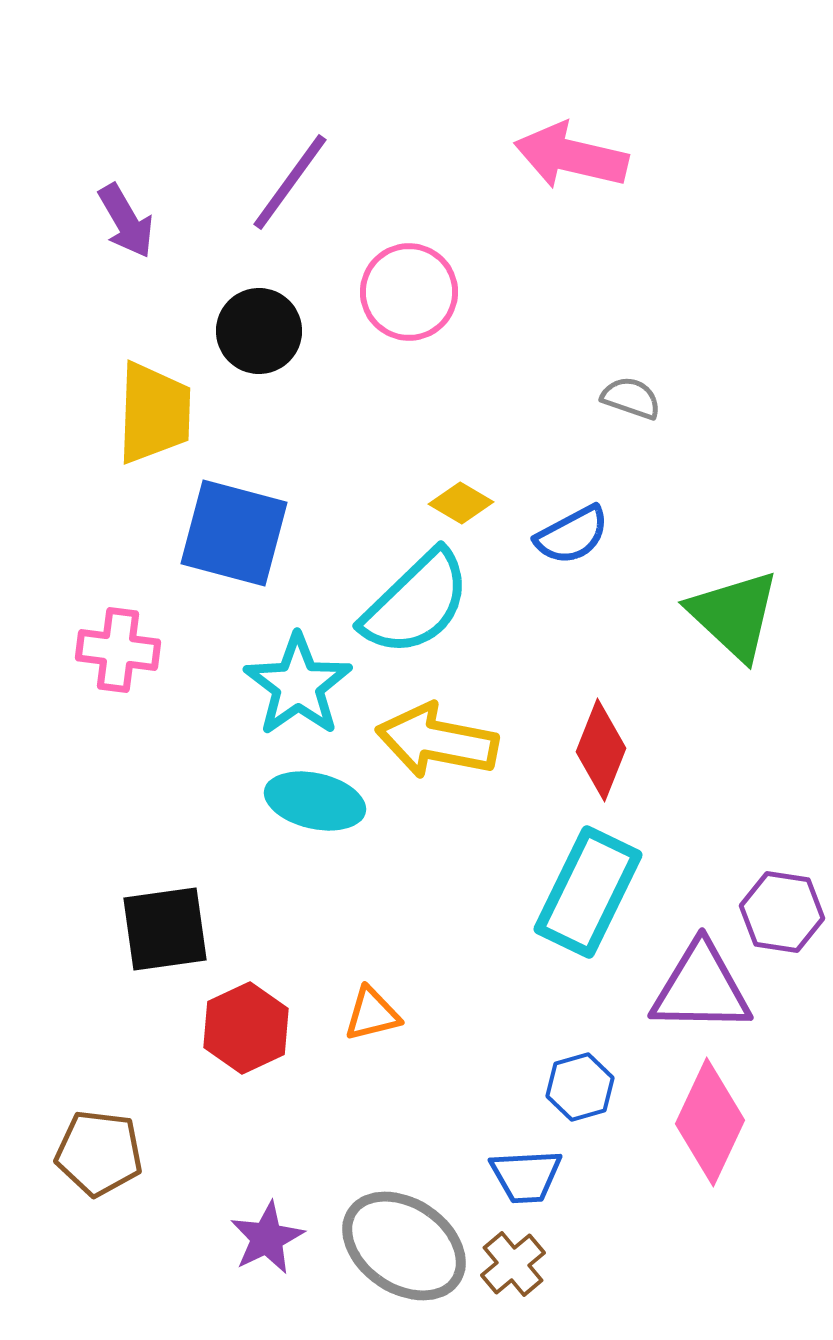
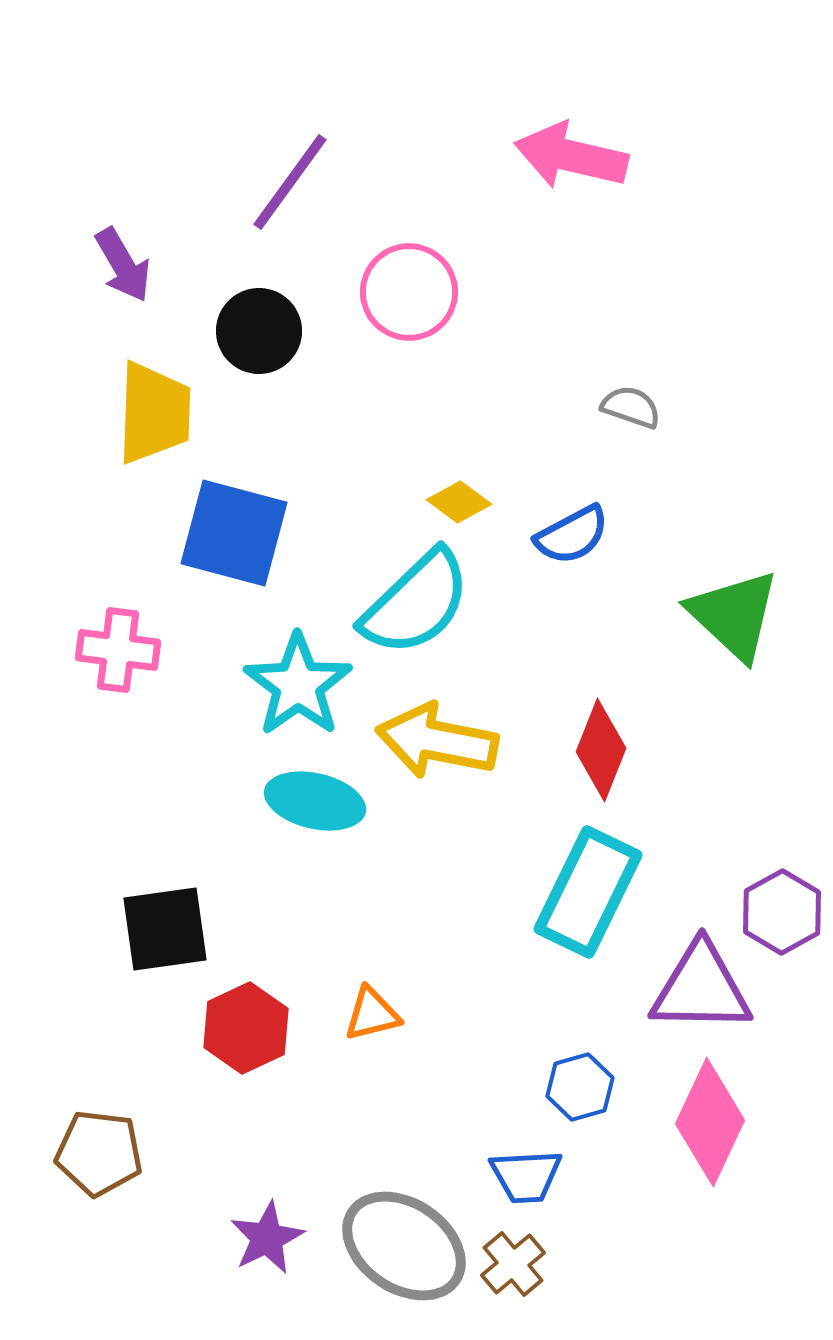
purple arrow: moved 3 px left, 44 px down
gray semicircle: moved 9 px down
yellow diamond: moved 2 px left, 1 px up; rotated 6 degrees clockwise
purple hexagon: rotated 22 degrees clockwise
